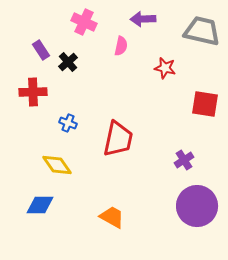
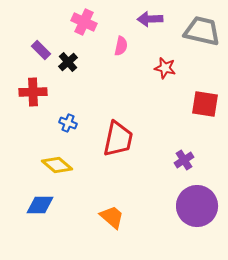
purple arrow: moved 7 px right
purple rectangle: rotated 12 degrees counterclockwise
yellow diamond: rotated 16 degrees counterclockwise
orange trapezoid: rotated 12 degrees clockwise
